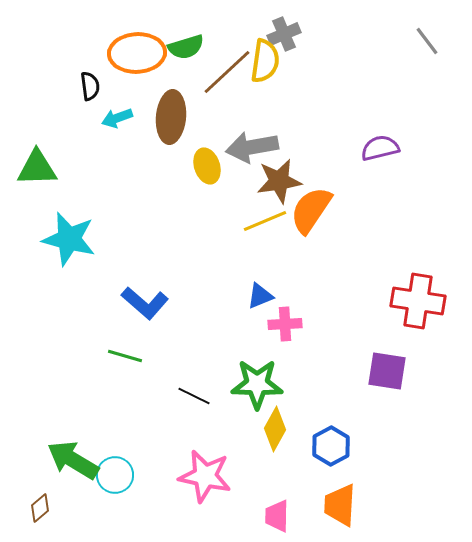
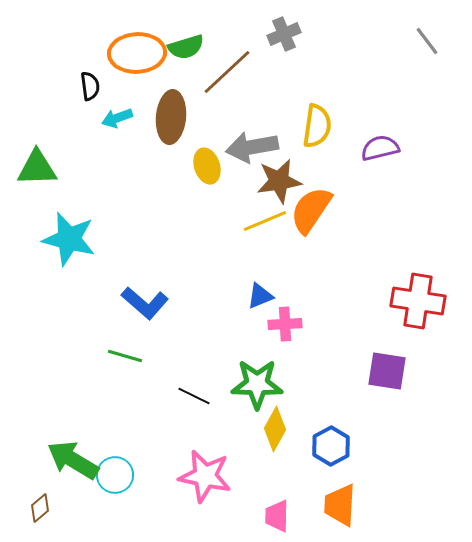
yellow semicircle: moved 52 px right, 65 px down
